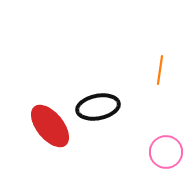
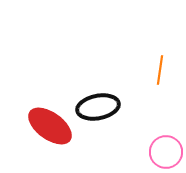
red ellipse: rotated 15 degrees counterclockwise
